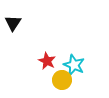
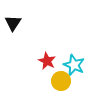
yellow circle: moved 1 px left, 1 px down
